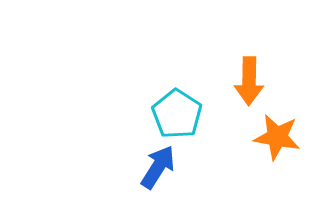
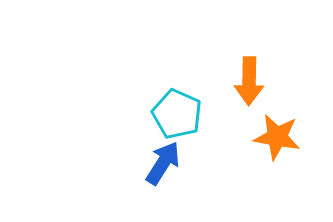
cyan pentagon: rotated 9 degrees counterclockwise
blue arrow: moved 5 px right, 4 px up
